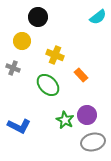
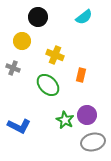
cyan semicircle: moved 14 px left
orange rectangle: rotated 56 degrees clockwise
